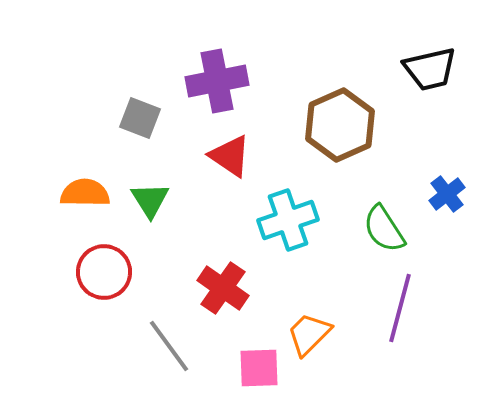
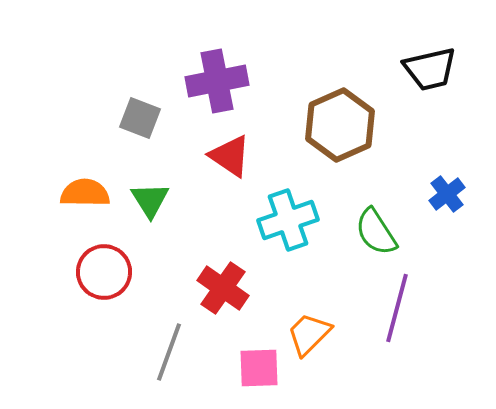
green semicircle: moved 8 px left, 3 px down
purple line: moved 3 px left
gray line: moved 6 px down; rotated 56 degrees clockwise
